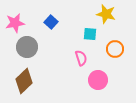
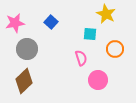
yellow star: rotated 12 degrees clockwise
gray circle: moved 2 px down
